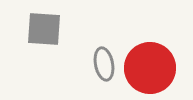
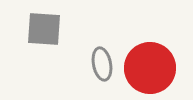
gray ellipse: moved 2 px left
